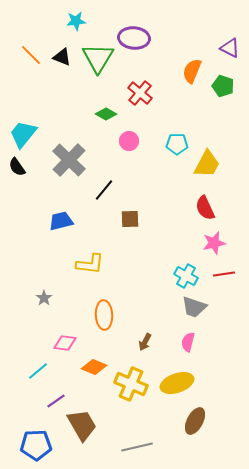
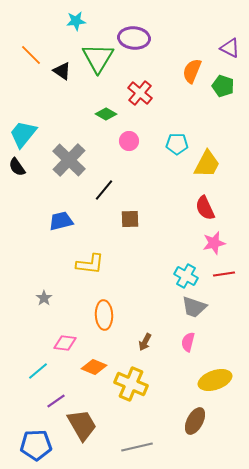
black triangle: moved 14 px down; rotated 12 degrees clockwise
yellow ellipse: moved 38 px right, 3 px up
